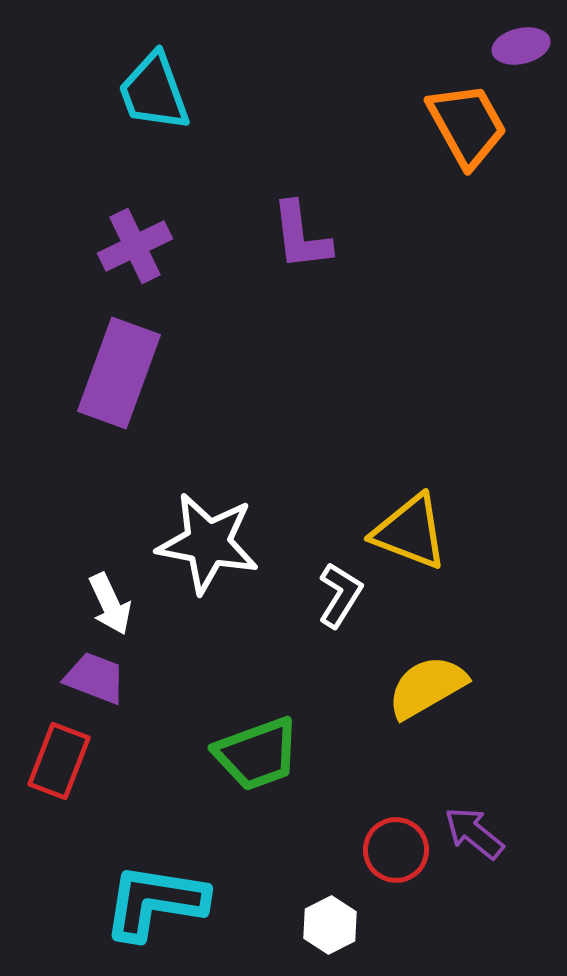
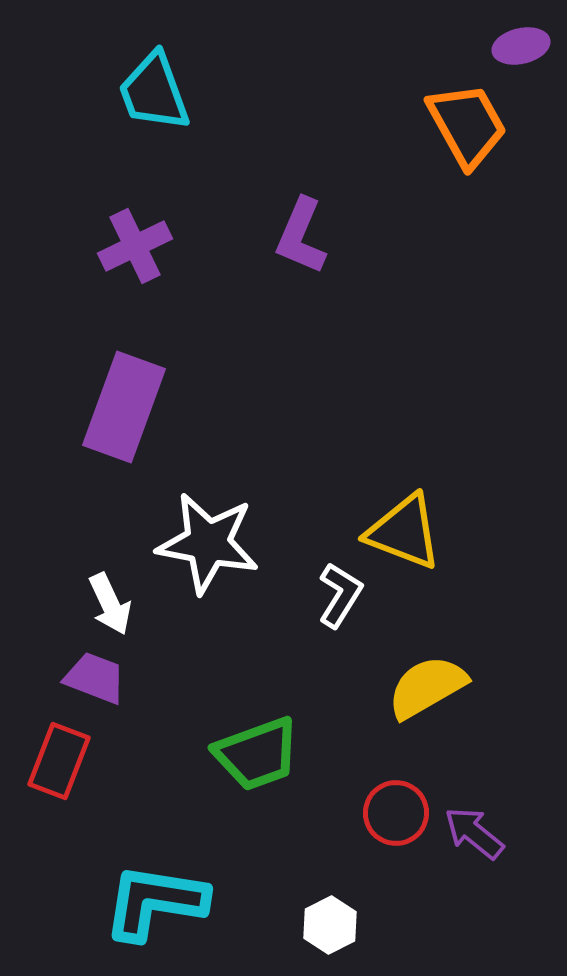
purple L-shape: rotated 30 degrees clockwise
purple rectangle: moved 5 px right, 34 px down
yellow triangle: moved 6 px left
red circle: moved 37 px up
